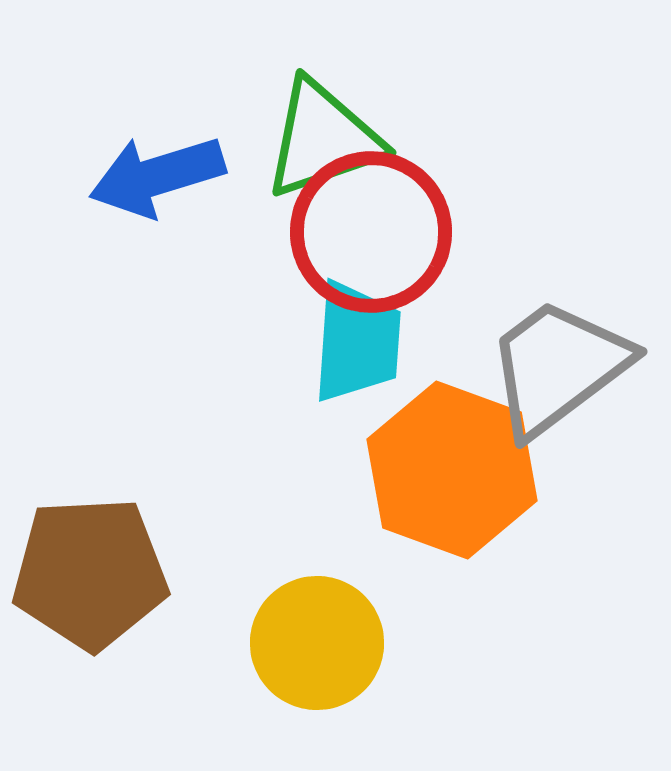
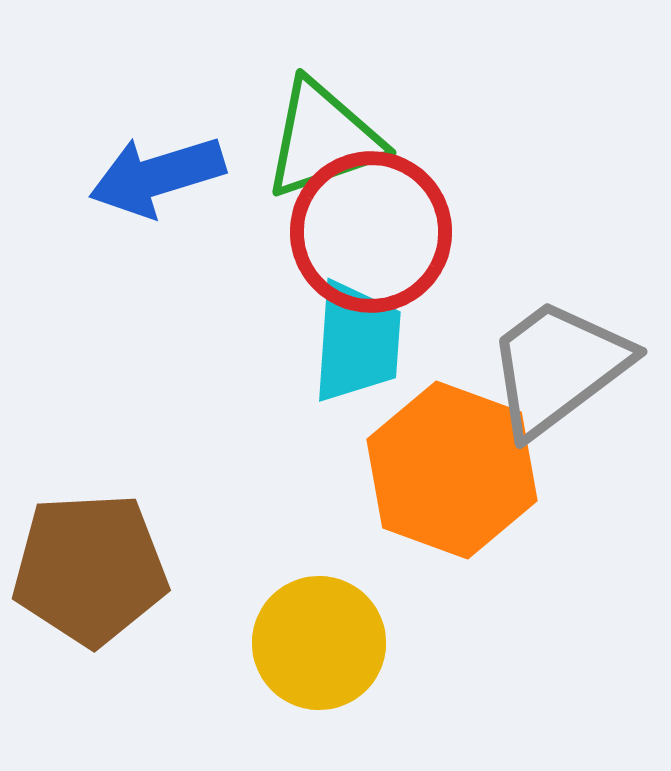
brown pentagon: moved 4 px up
yellow circle: moved 2 px right
